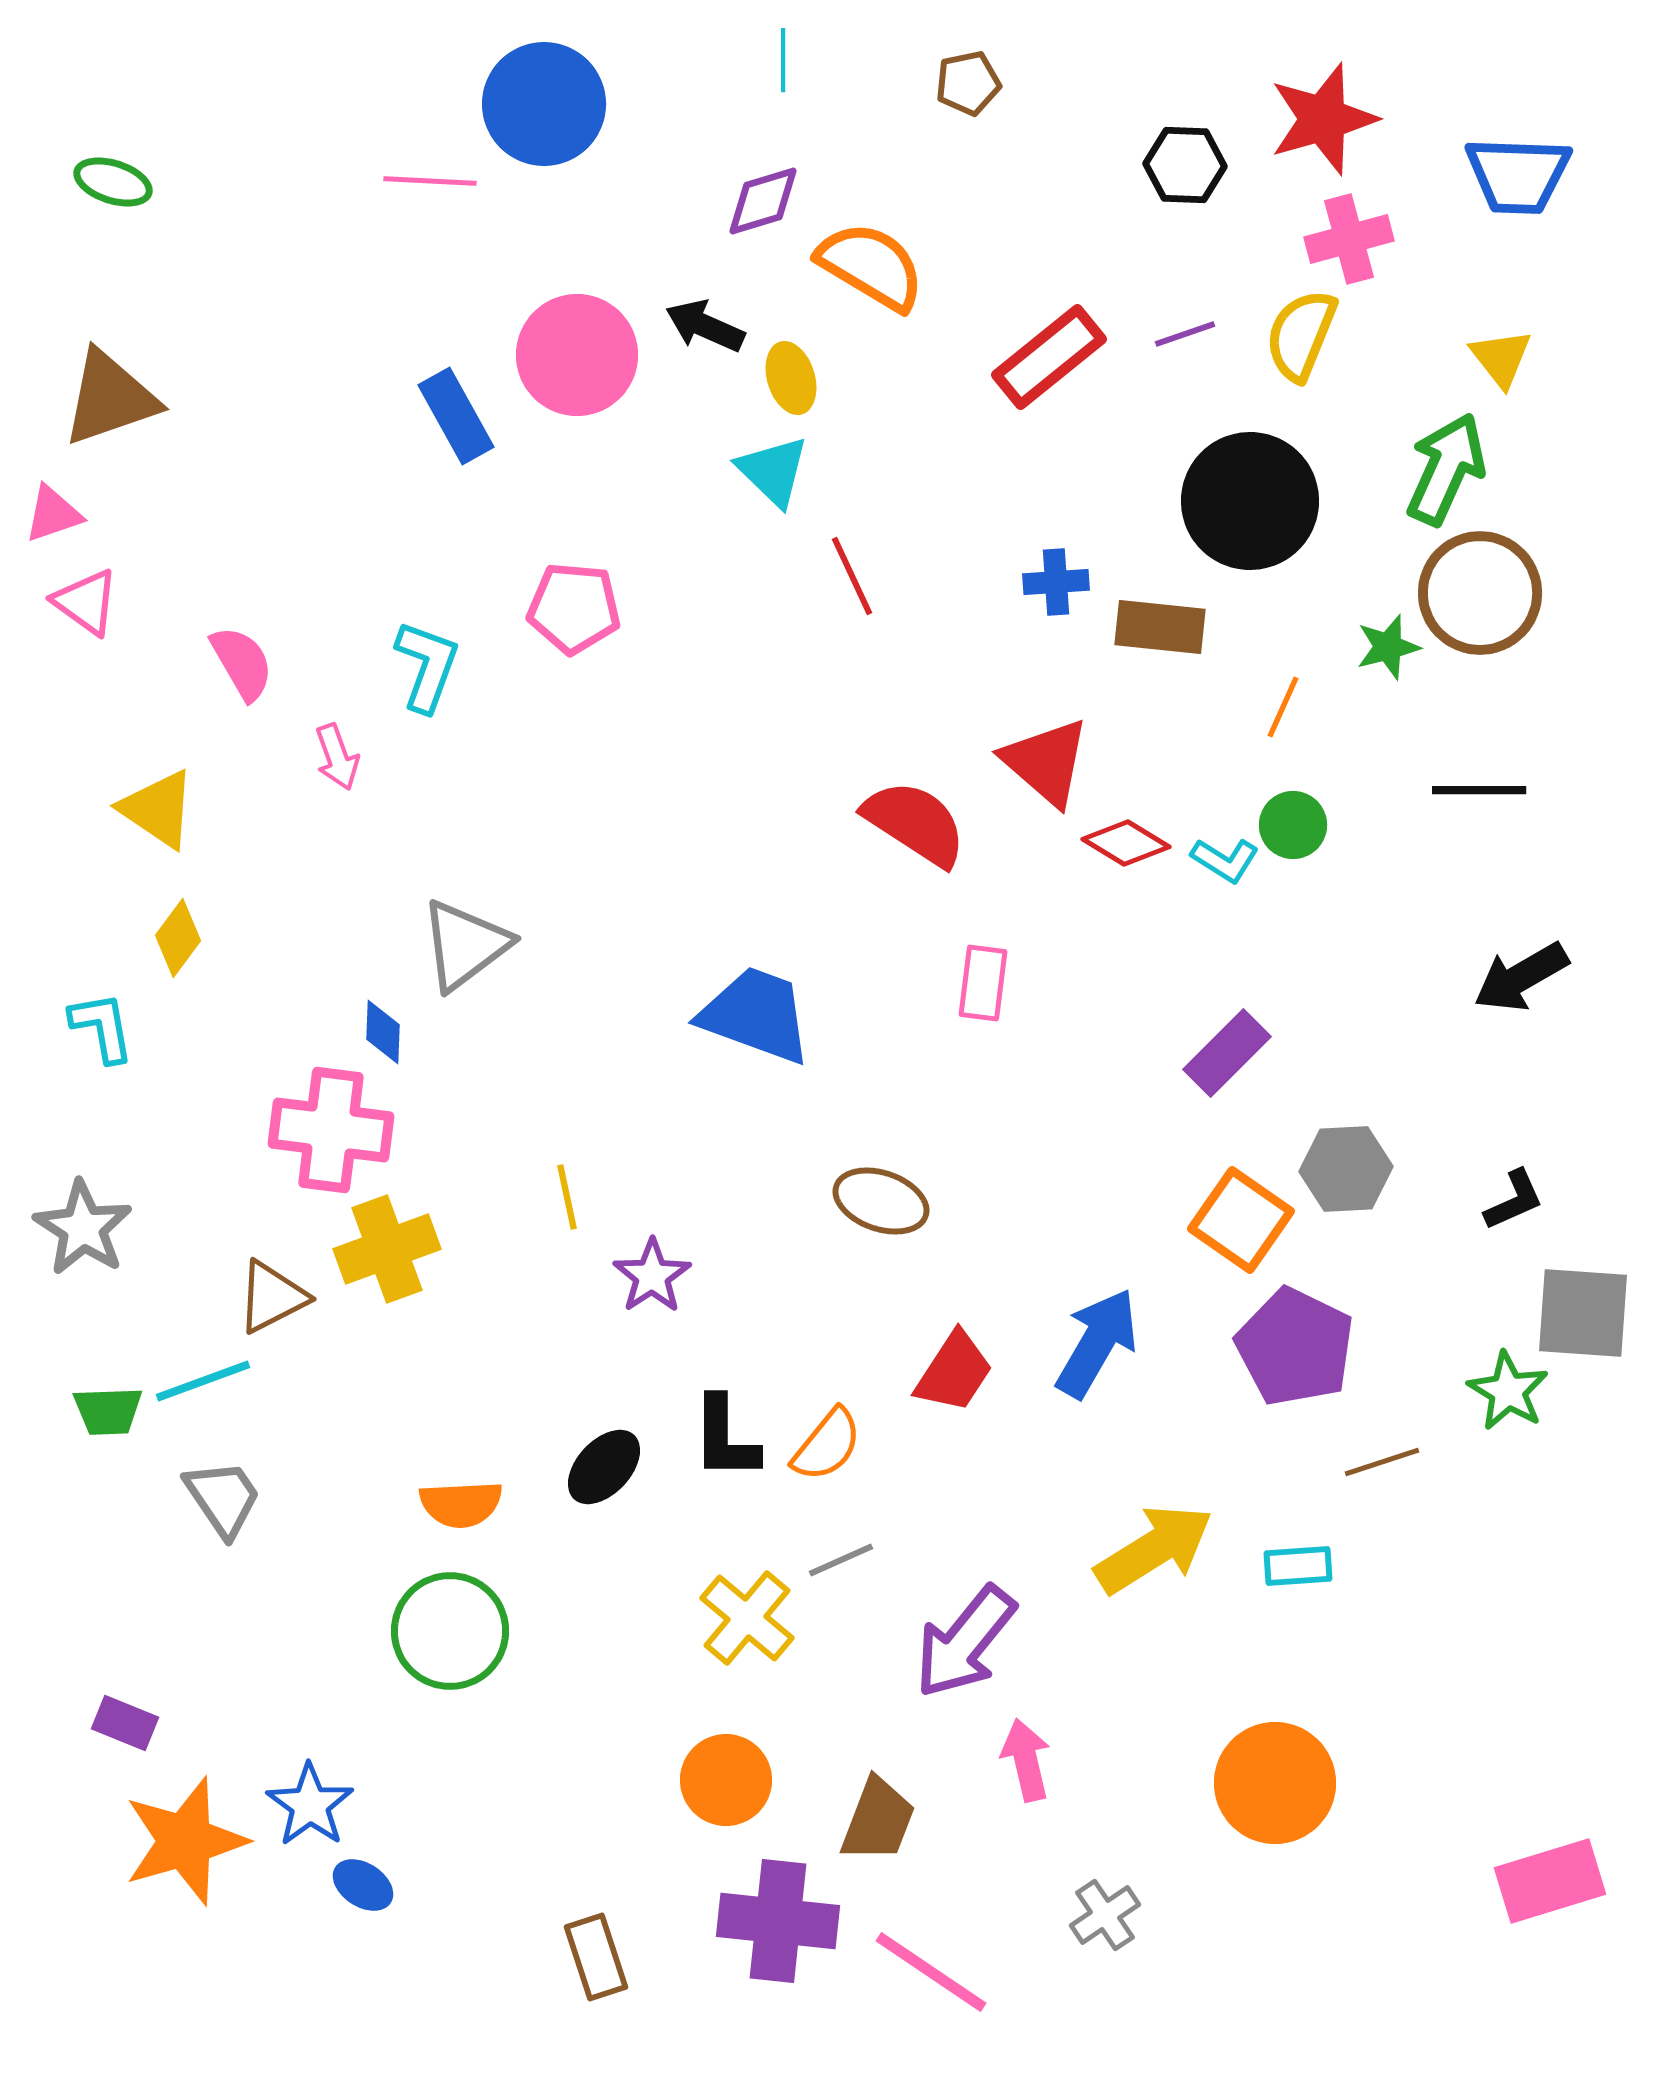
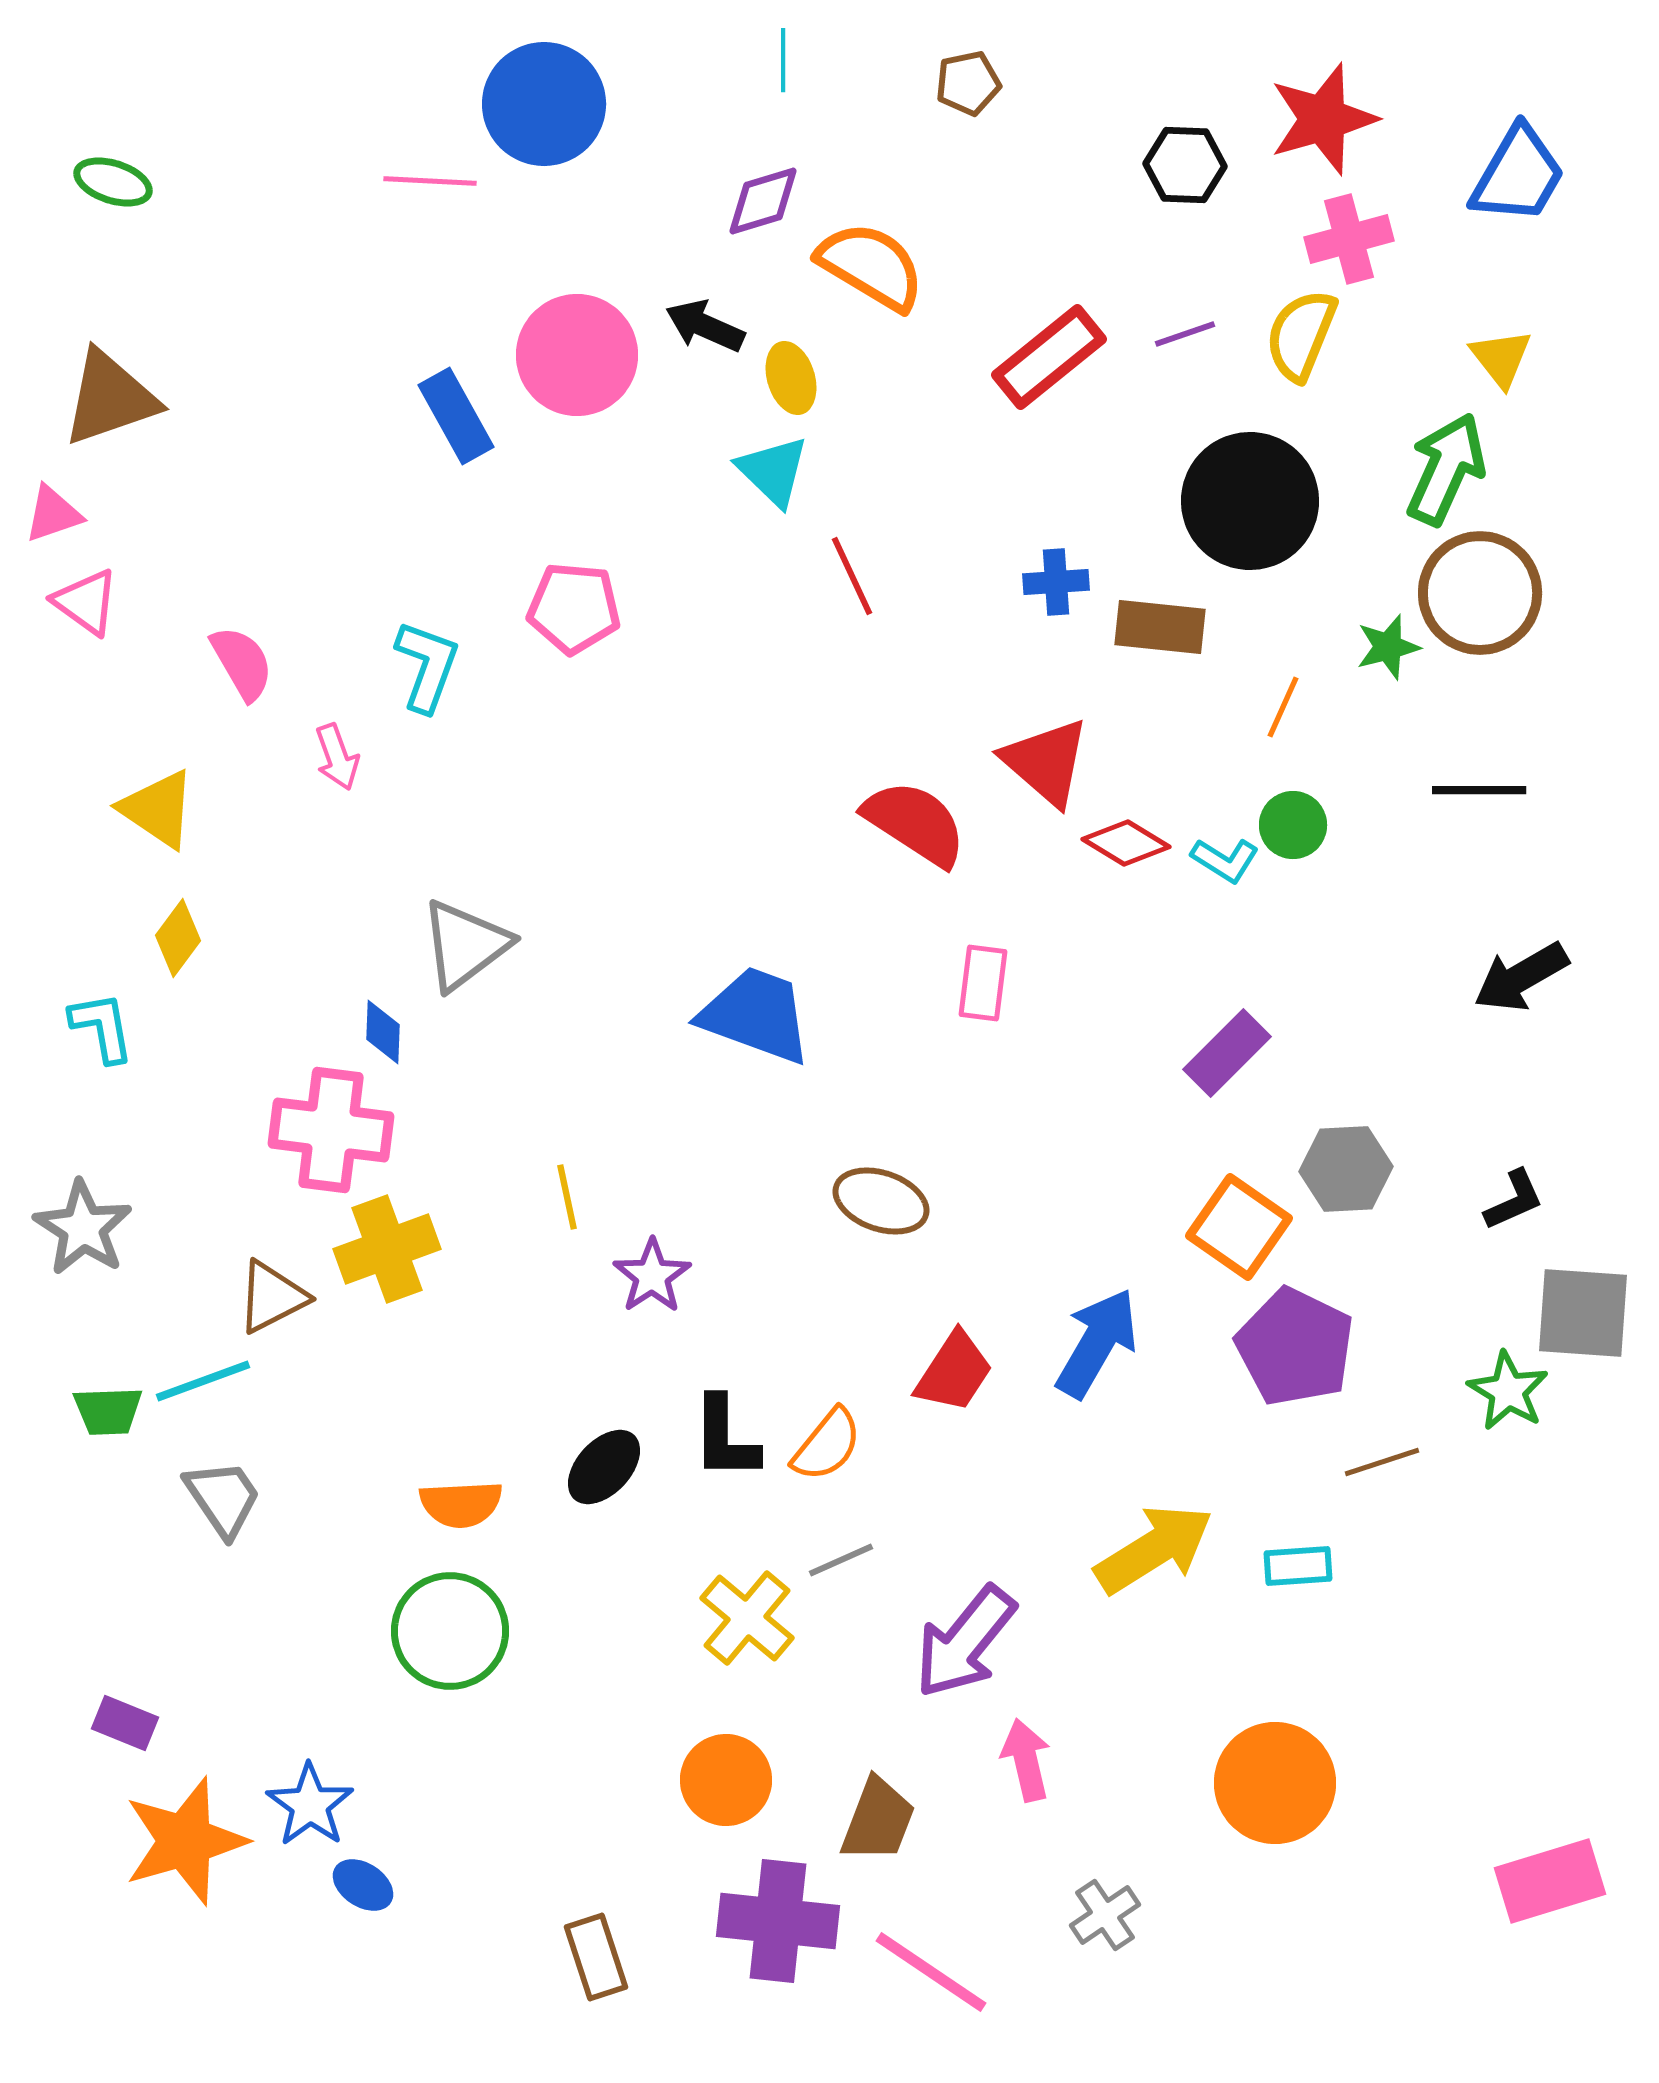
blue trapezoid at (1518, 175): rotated 62 degrees counterclockwise
orange square at (1241, 1220): moved 2 px left, 7 px down
